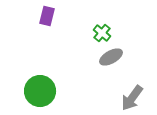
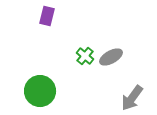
green cross: moved 17 px left, 23 px down
